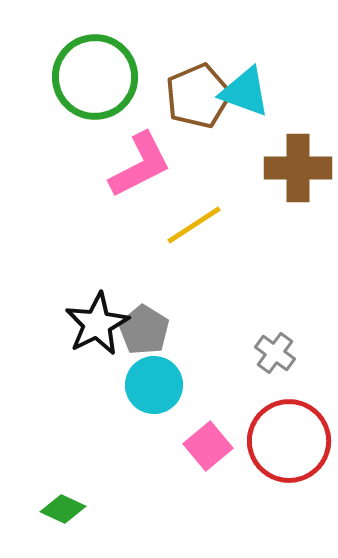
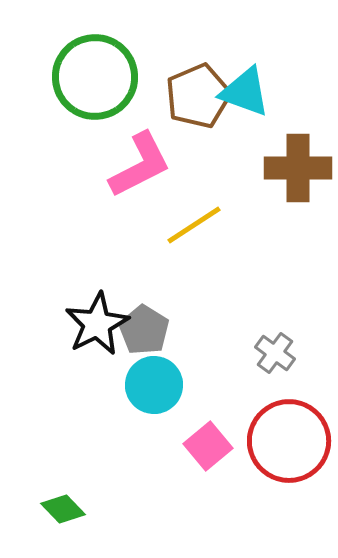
green diamond: rotated 21 degrees clockwise
